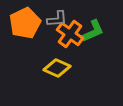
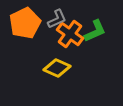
gray L-shape: rotated 20 degrees counterclockwise
green L-shape: moved 2 px right
